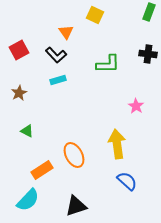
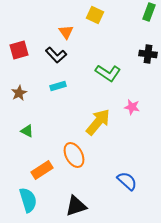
red square: rotated 12 degrees clockwise
green L-shape: moved 9 px down; rotated 35 degrees clockwise
cyan rectangle: moved 6 px down
pink star: moved 4 px left, 1 px down; rotated 21 degrees counterclockwise
yellow arrow: moved 19 px left, 22 px up; rotated 48 degrees clockwise
cyan semicircle: rotated 60 degrees counterclockwise
